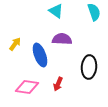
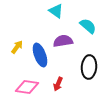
cyan semicircle: moved 6 px left, 14 px down; rotated 30 degrees counterclockwise
purple semicircle: moved 1 px right, 2 px down; rotated 12 degrees counterclockwise
yellow arrow: moved 2 px right, 3 px down
